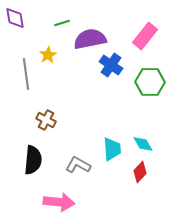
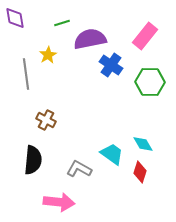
cyan trapezoid: moved 5 px down; rotated 50 degrees counterclockwise
gray L-shape: moved 1 px right, 4 px down
red diamond: rotated 25 degrees counterclockwise
